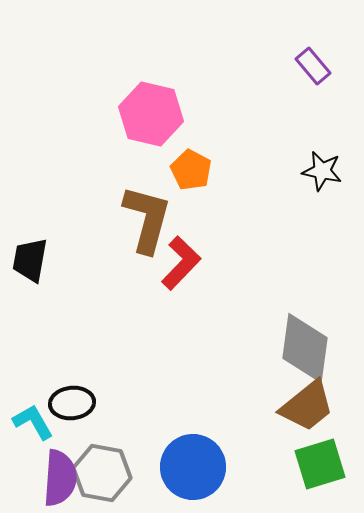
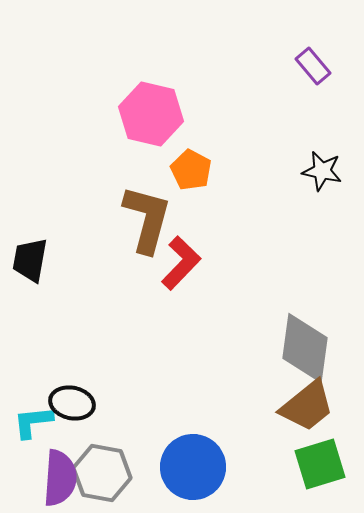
black ellipse: rotated 18 degrees clockwise
cyan L-shape: rotated 66 degrees counterclockwise
